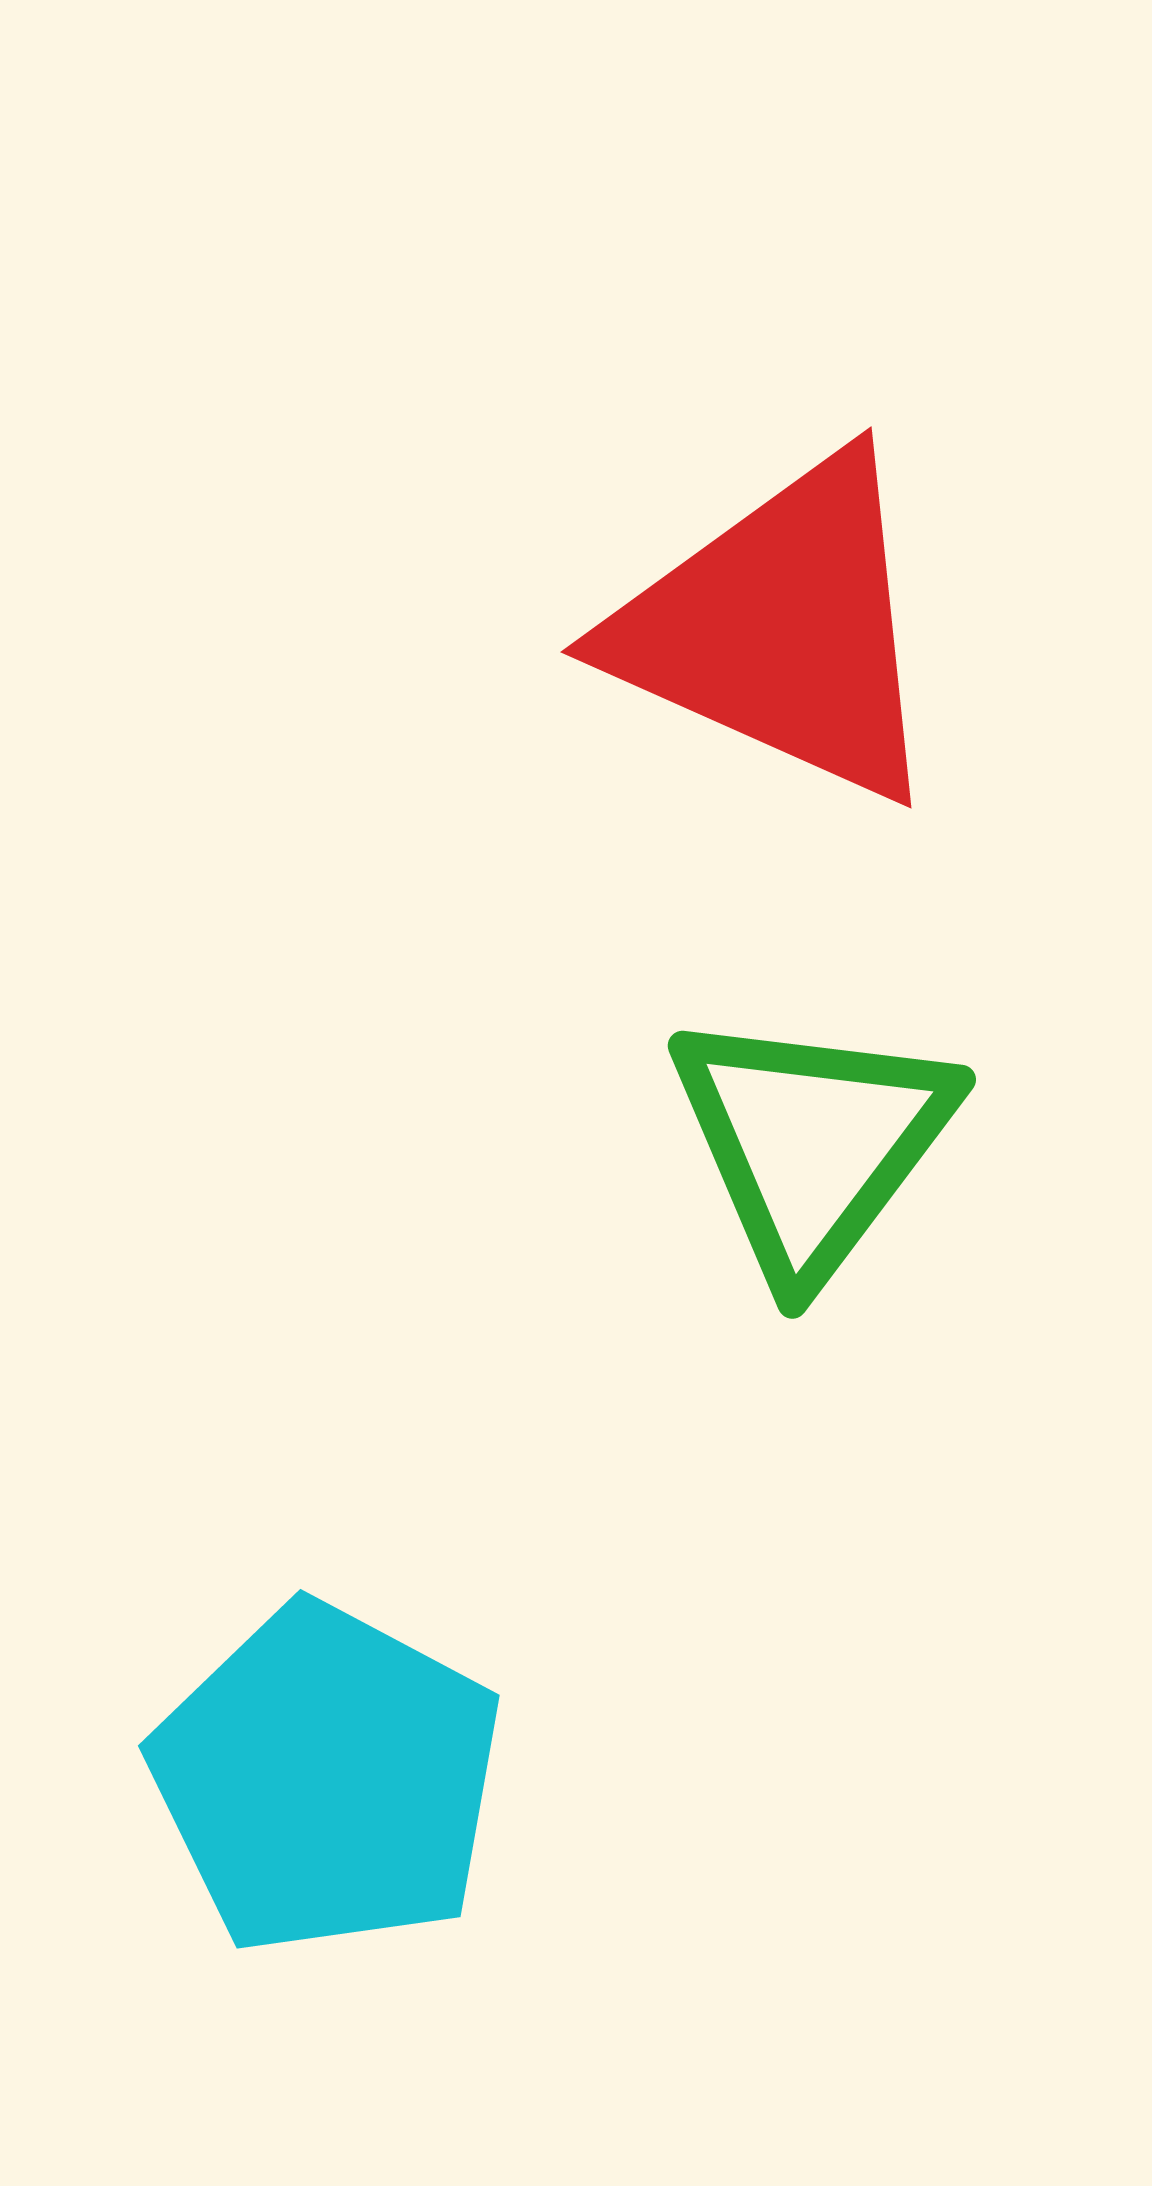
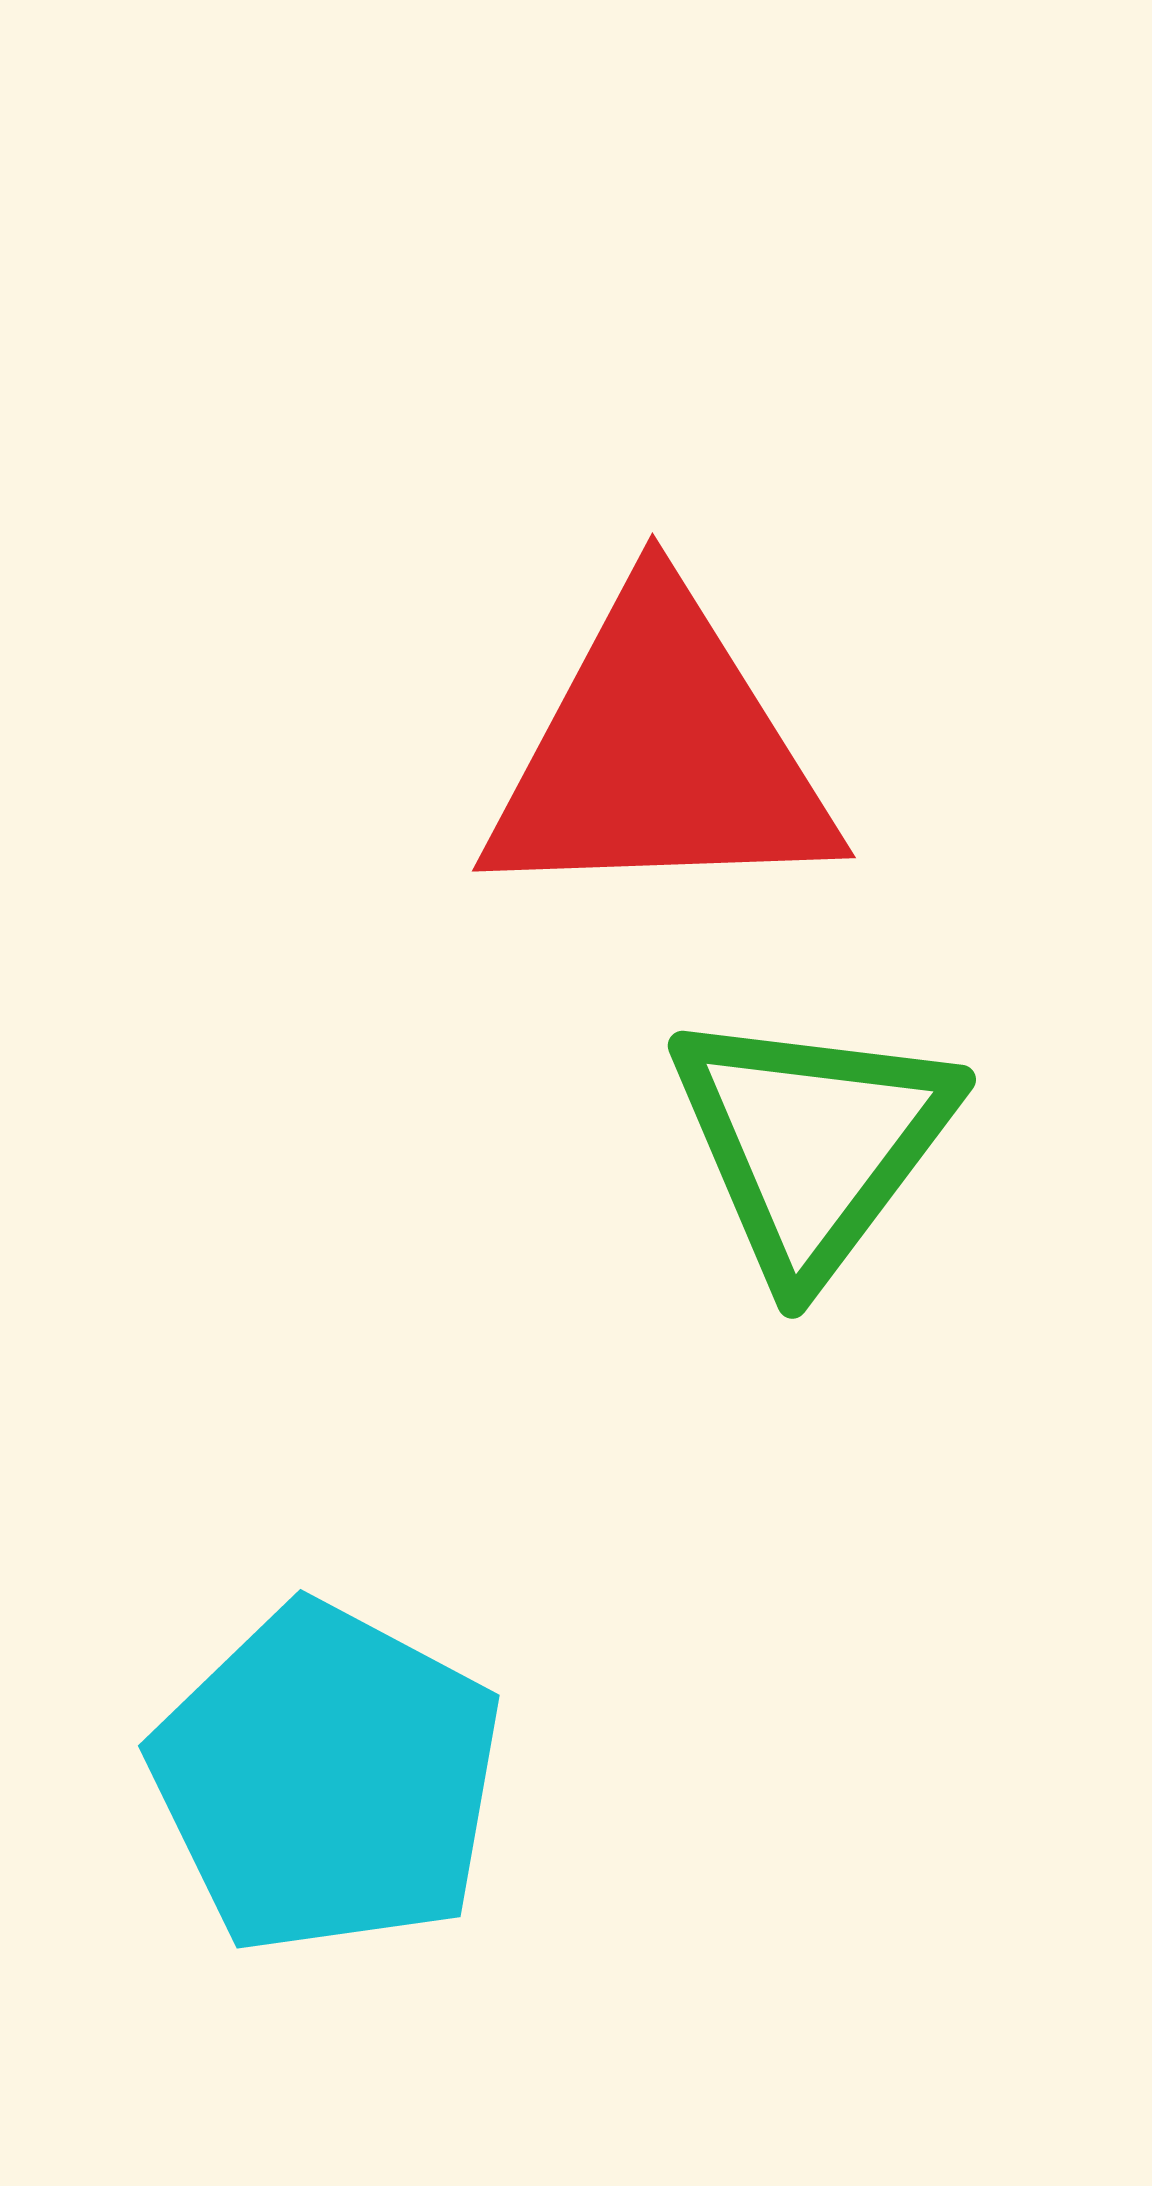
red triangle: moved 121 px left, 125 px down; rotated 26 degrees counterclockwise
